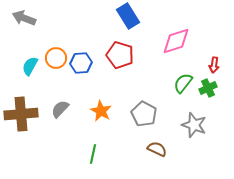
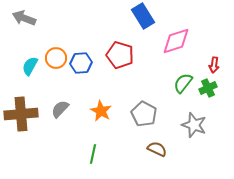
blue rectangle: moved 15 px right
